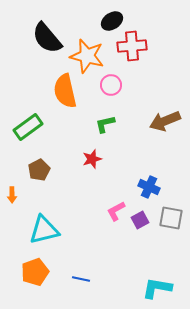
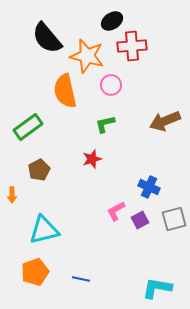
gray square: moved 3 px right, 1 px down; rotated 25 degrees counterclockwise
